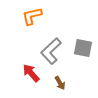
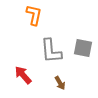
orange L-shape: moved 2 px right, 1 px up; rotated 115 degrees clockwise
gray L-shape: rotated 52 degrees counterclockwise
red arrow: moved 8 px left, 2 px down
